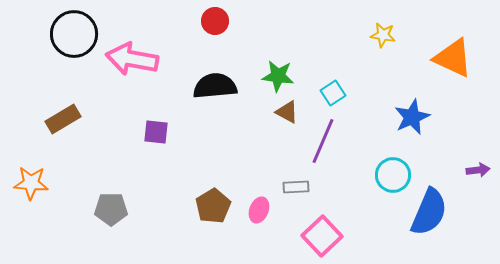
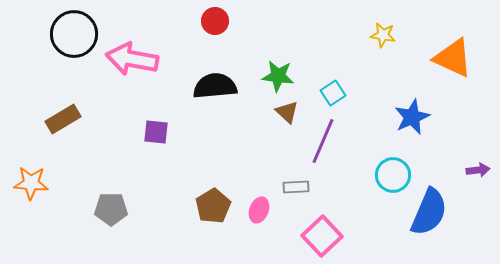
brown triangle: rotated 15 degrees clockwise
